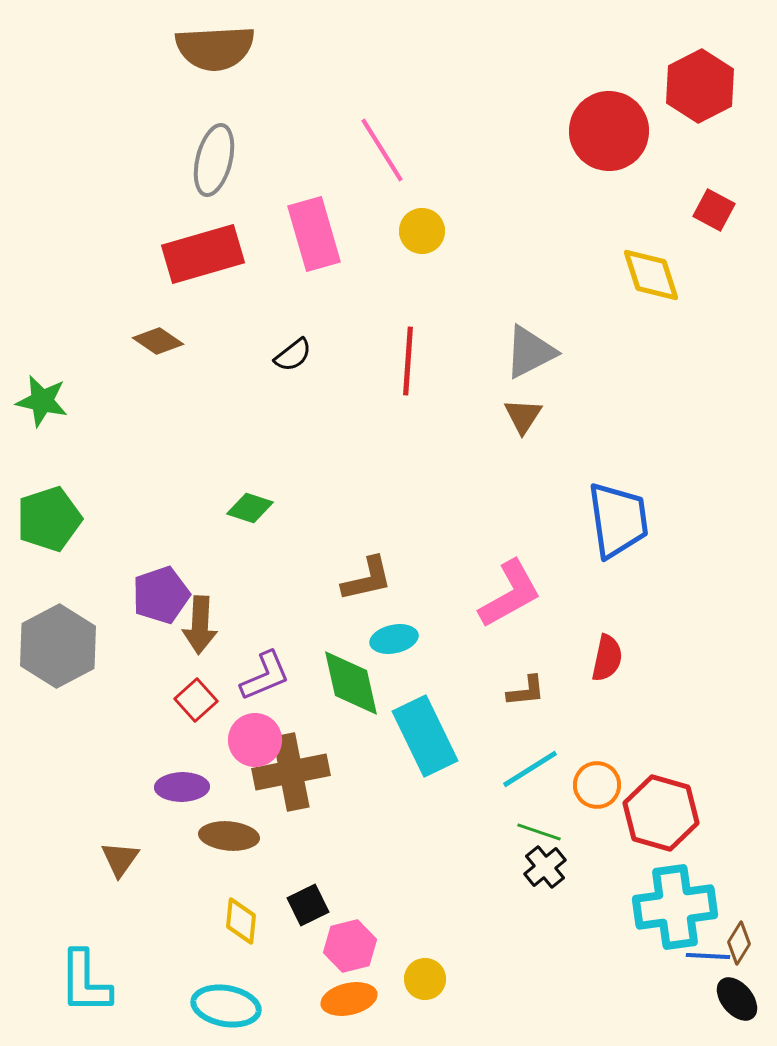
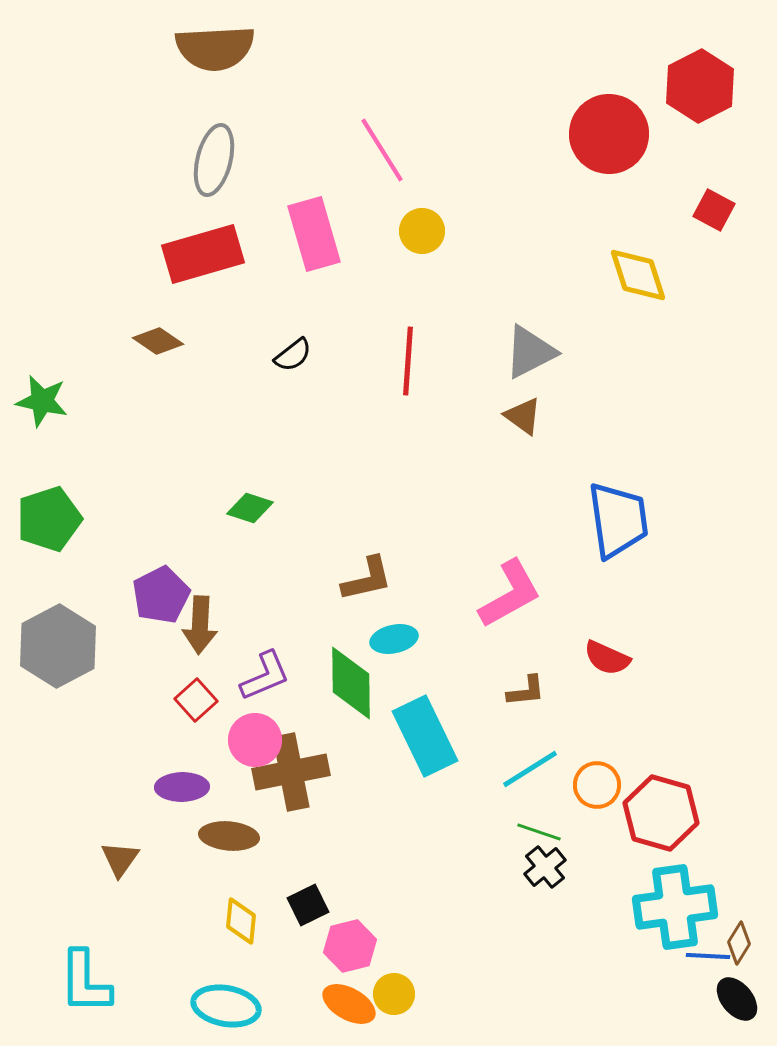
red circle at (609, 131): moved 3 px down
yellow diamond at (651, 275): moved 13 px left
brown triangle at (523, 416): rotated 27 degrees counterclockwise
purple pentagon at (161, 595): rotated 8 degrees counterclockwise
red semicircle at (607, 658): rotated 102 degrees clockwise
green diamond at (351, 683): rotated 12 degrees clockwise
yellow circle at (425, 979): moved 31 px left, 15 px down
orange ellipse at (349, 999): moved 5 px down; rotated 42 degrees clockwise
